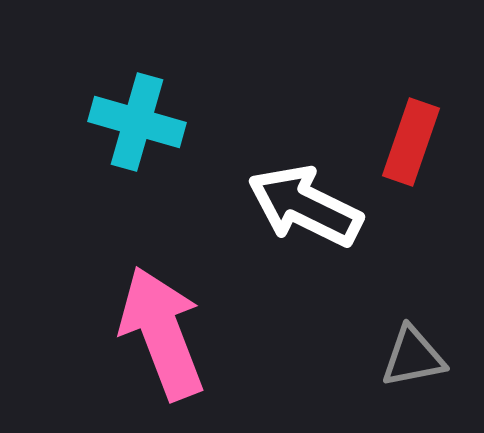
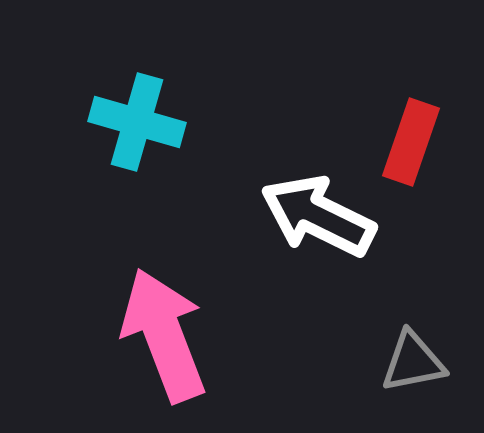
white arrow: moved 13 px right, 10 px down
pink arrow: moved 2 px right, 2 px down
gray triangle: moved 5 px down
